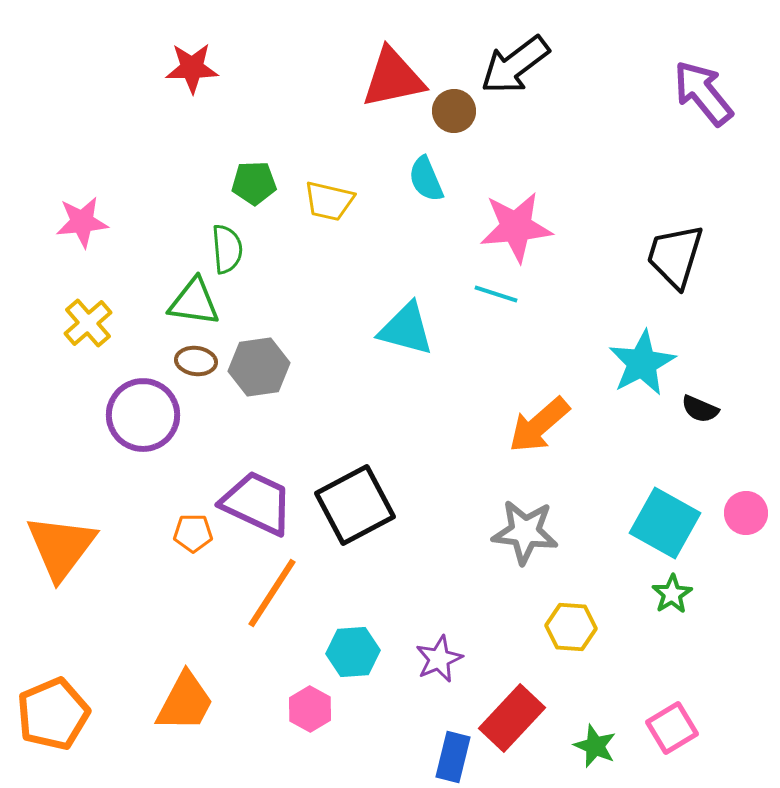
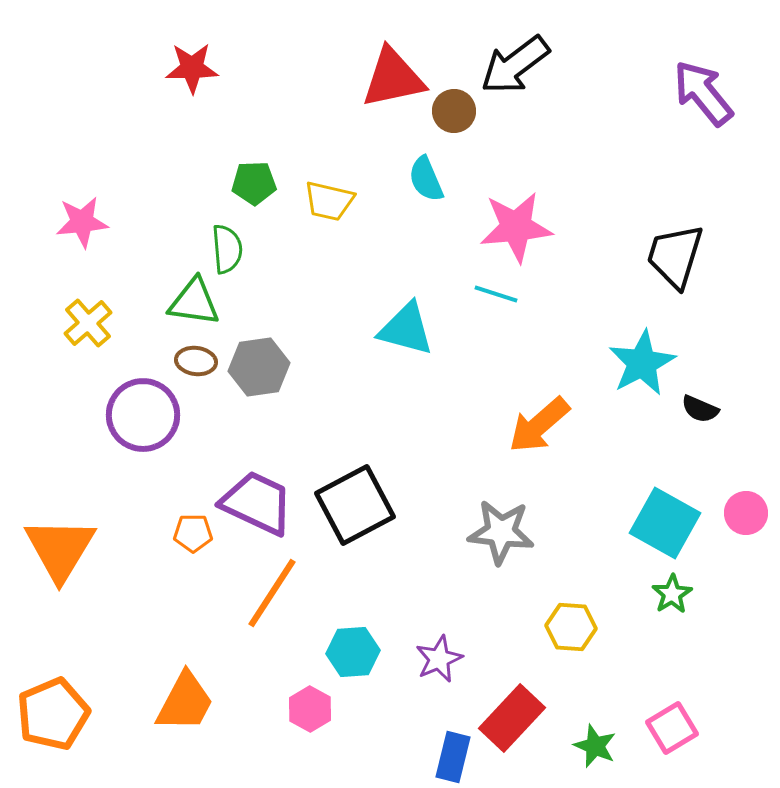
gray star at (525, 532): moved 24 px left
orange triangle at (61, 547): moved 1 px left, 2 px down; rotated 6 degrees counterclockwise
